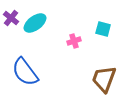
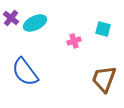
cyan ellipse: rotated 10 degrees clockwise
